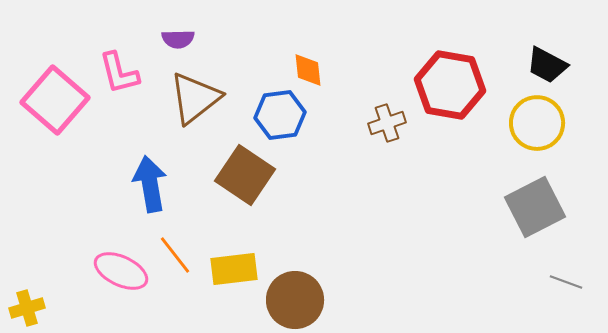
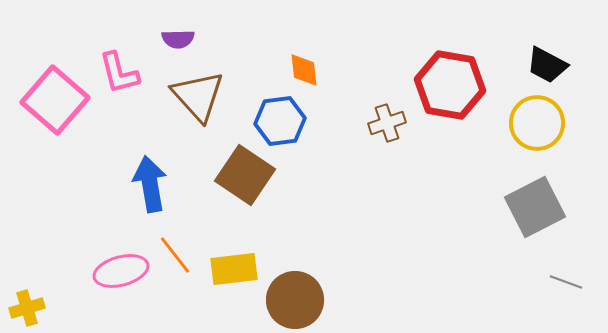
orange diamond: moved 4 px left
brown triangle: moved 3 px right, 2 px up; rotated 34 degrees counterclockwise
blue hexagon: moved 6 px down
pink ellipse: rotated 40 degrees counterclockwise
